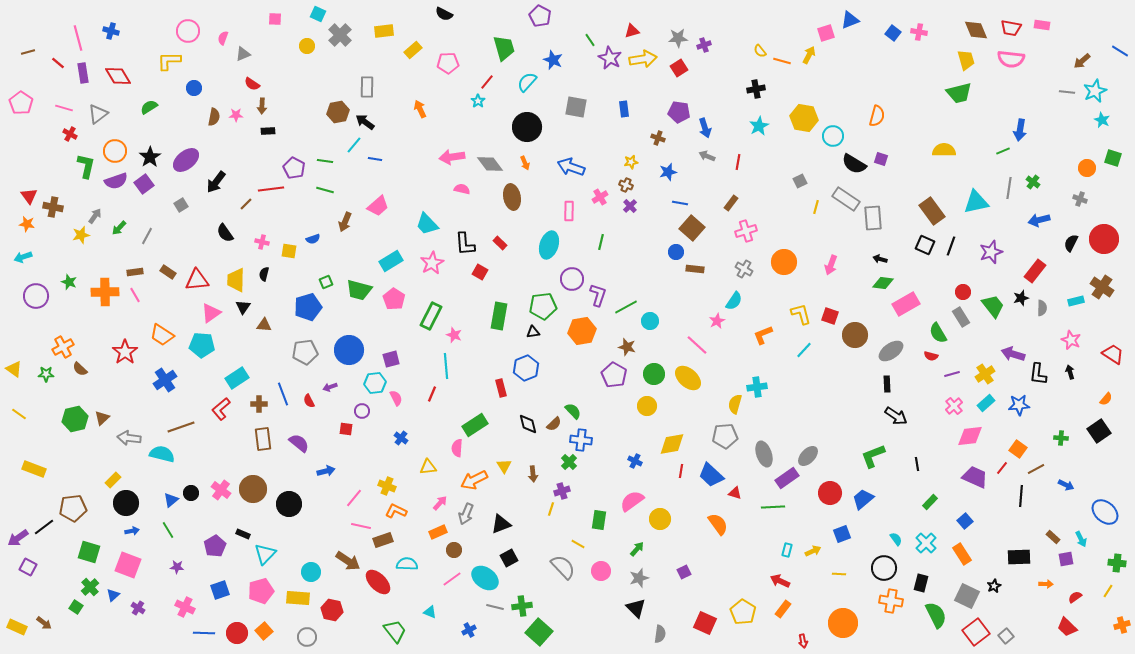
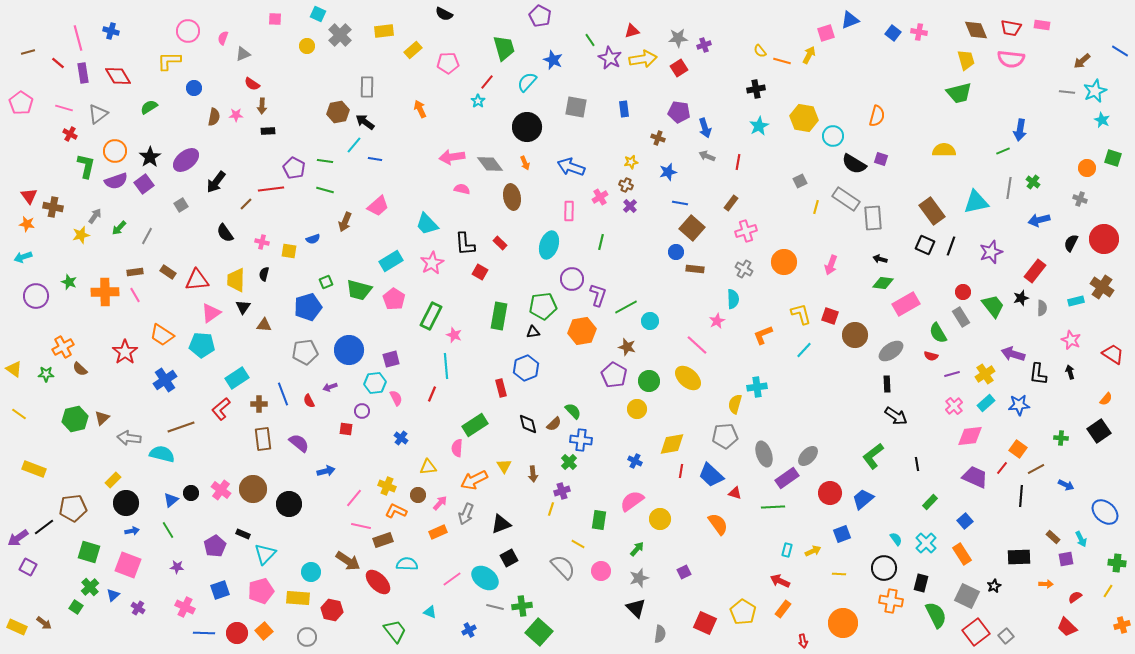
cyan semicircle at (734, 301): moved 1 px left, 2 px up; rotated 36 degrees counterclockwise
green circle at (654, 374): moved 5 px left, 7 px down
yellow circle at (647, 406): moved 10 px left, 3 px down
green L-shape at (873, 456): rotated 16 degrees counterclockwise
brown circle at (454, 550): moved 36 px left, 55 px up
